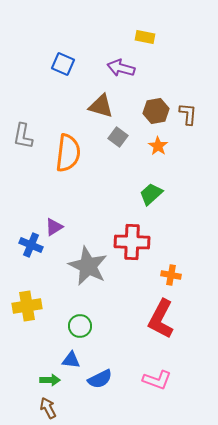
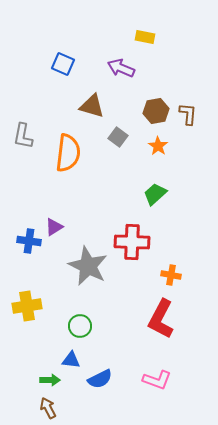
purple arrow: rotated 8 degrees clockwise
brown triangle: moved 9 px left
green trapezoid: moved 4 px right
blue cross: moved 2 px left, 4 px up; rotated 15 degrees counterclockwise
